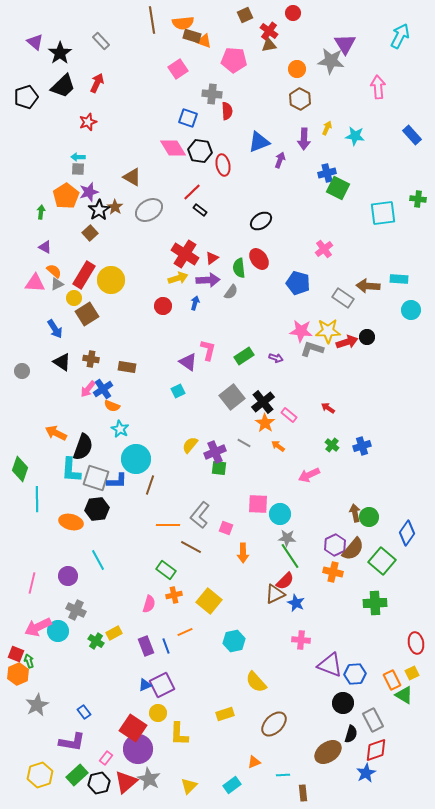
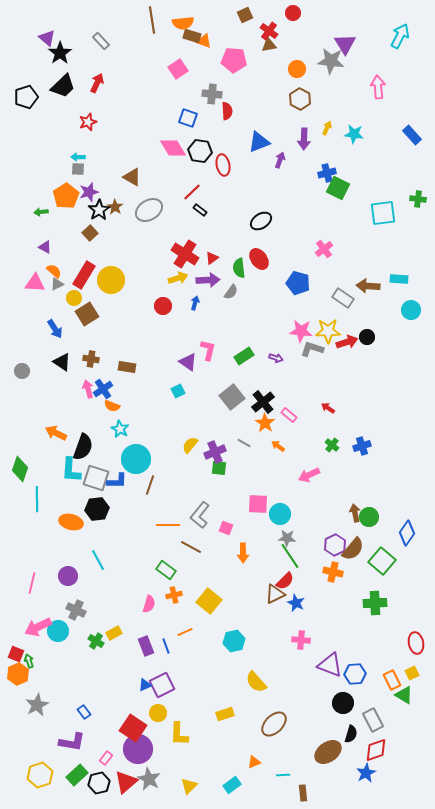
purple triangle at (35, 42): moved 12 px right, 4 px up
cyan star at (355, 136): moved 1 px left, 2 px up
green arrow at (41, 212): rotated 104 degrees counterclockwise
pink arrow at (88, 389): rotated 126 degrees clockwise
